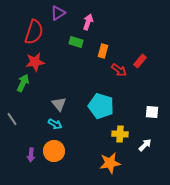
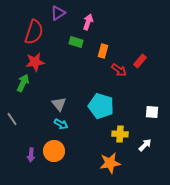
cyan arrow: moved 6 px right
